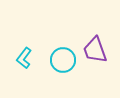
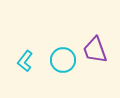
cyan L-shape: moved 1 px right, 3 px down
